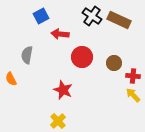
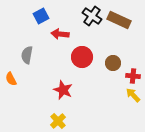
brown circle: moved 1 px left
